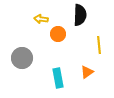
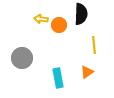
black semicircle: moved 1 px right, 1 px up
orange circle: moved 1 px right, 9 px up
yellow line: moved 5 px left
